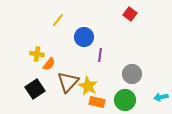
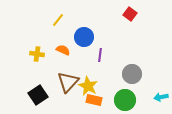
orange semicircle: moved 14 px right, 14 px up; rotated 104 degrees counterclockwise
black square: moved 3 px right, 6 px down
orange rectangle: moved 3 px left, 2 px up
